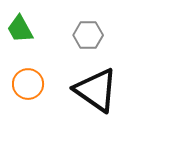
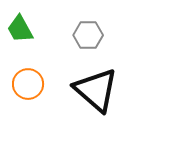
black triangle: rotated 6 degrees clockwise
